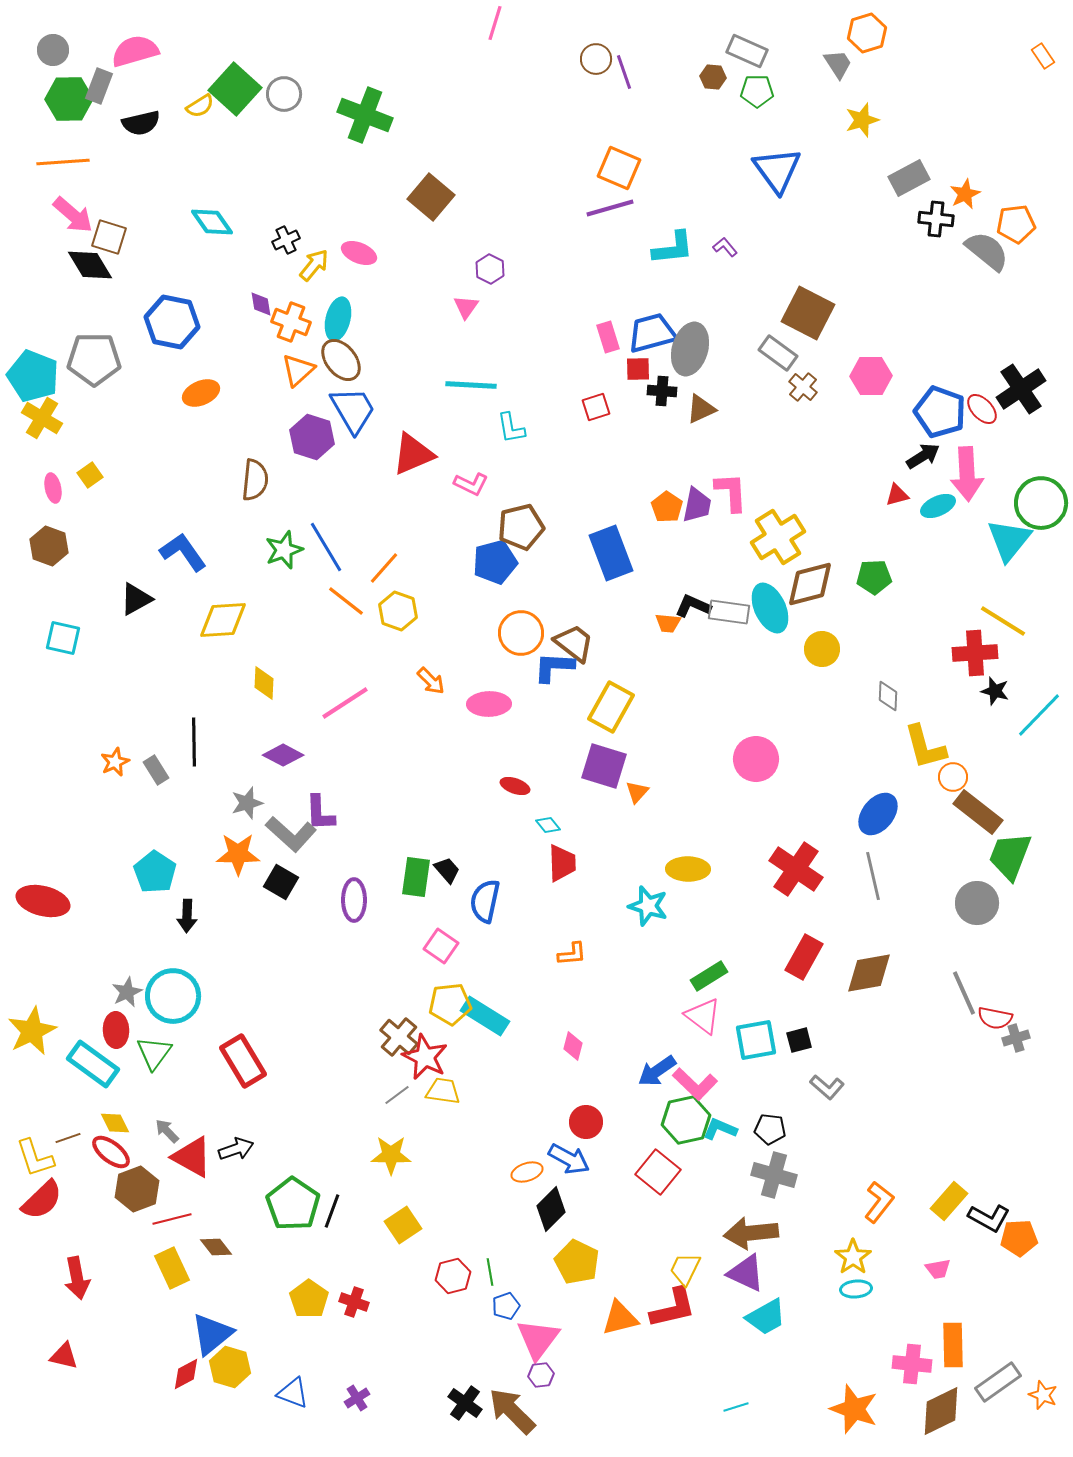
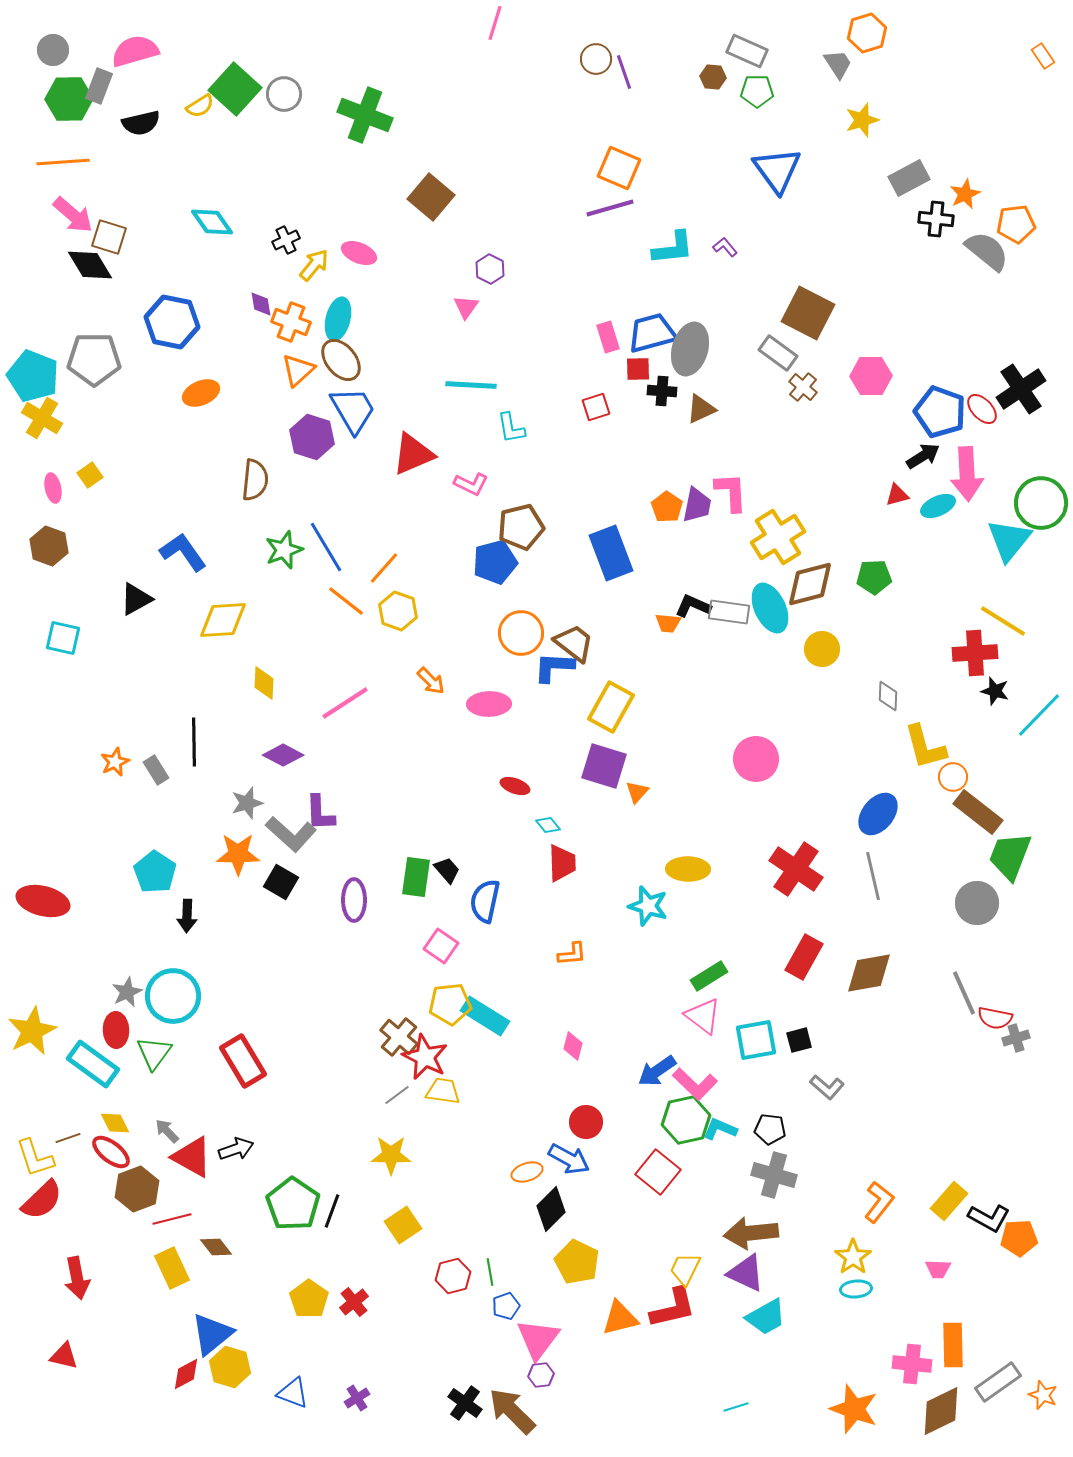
pink trapezoid at (938, 1269): rotated 12 degrees clockwise
red cross at (354, 1302): rotated 32 degrees clockwise
